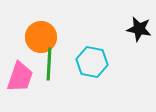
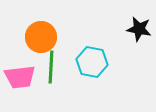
green line: moved 2 px right, 3 px down
pink trapezoid: rotated 64 degrees clockwise
